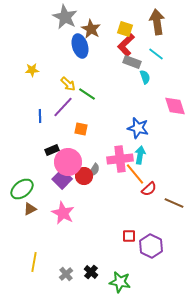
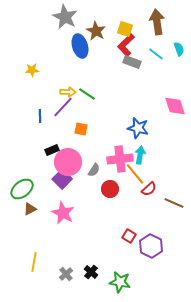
brown star: moved 5 px right, 2 px down
cyan semicircle: moved 34 px right, 28 px up
yellow arrow: moved 8 px down; rotated 42 degrees counterclockwise
red circle: moved 26 px right, 13 px down
red square: rotated 32 degrees clockwise
